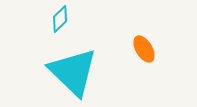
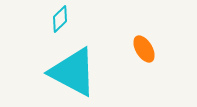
cyan triangle: rotated 16 degrees counterclockwise
